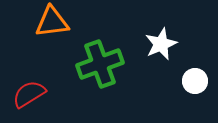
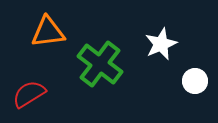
orange triangle: moved 4 px left, 10 px down
green cross: rotated 33 degrees counterclockwise
